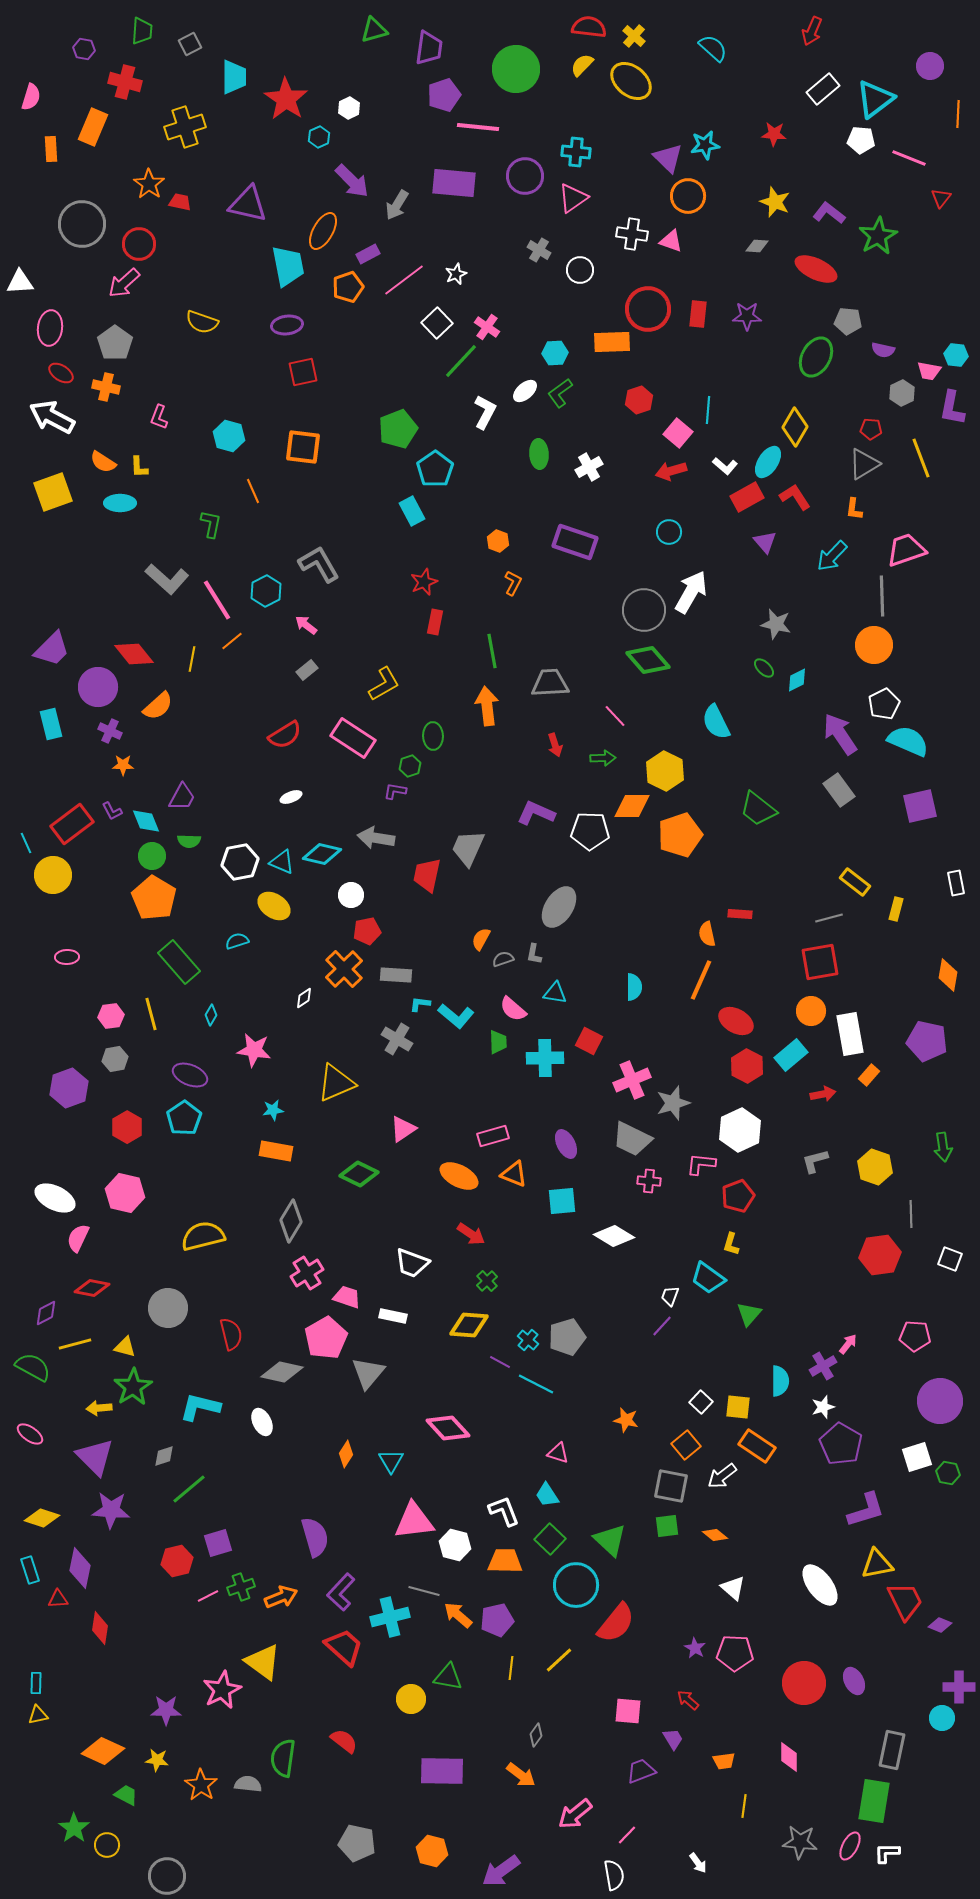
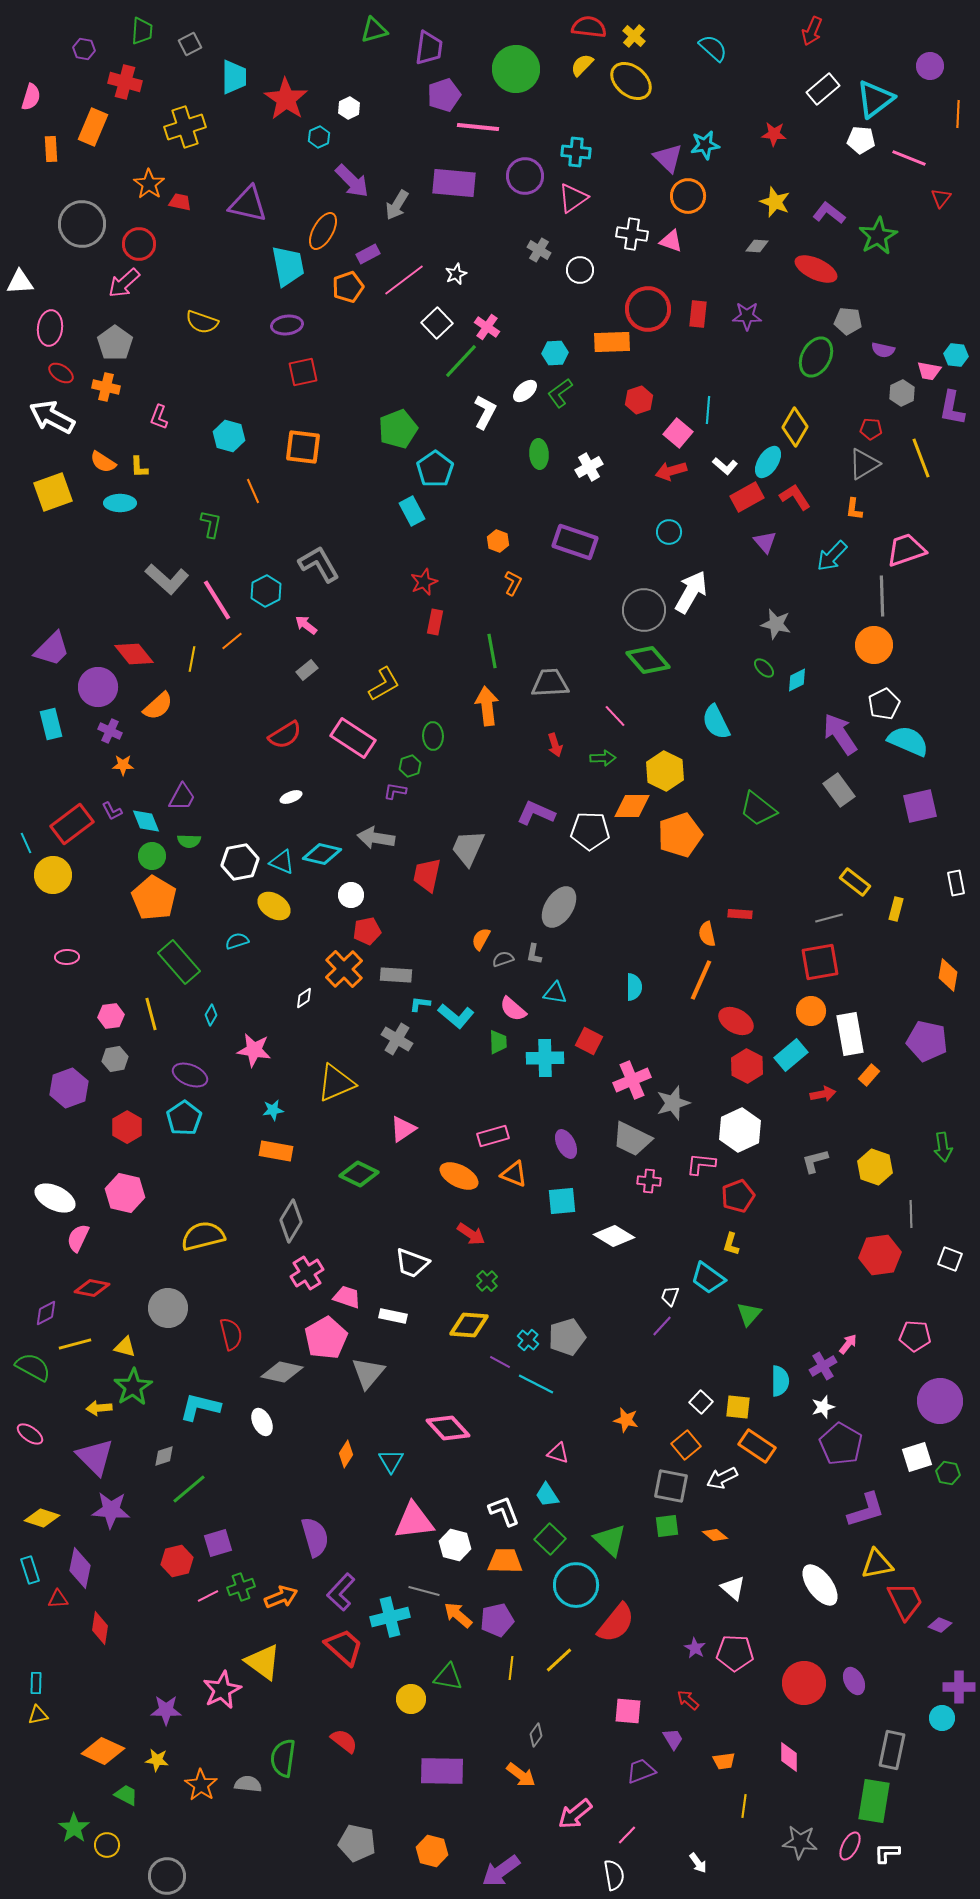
white arrow at (722, 1476): moved 2 px down; rotated 12 degrees clockwise
